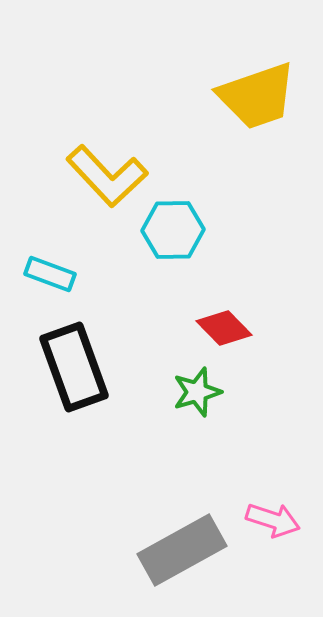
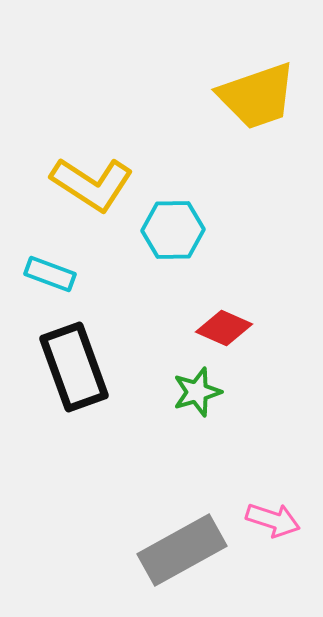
yellow L-shape: moved 15 px left, 8 px down; rotated 14 degrees counterclockwise
red diamond: rotated 22 degrees counterclockwise
